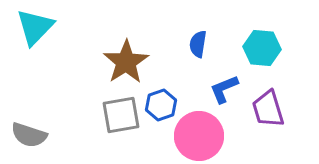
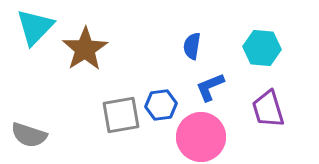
blue semicircle: moved 6 px left, 2 px down
brown star: moved 41 px left, 13 px up
blue L-shape: moved 14 px left, 2 px up
blue hexagon: rotated 12 degrees clockwise
pink circle: moved 2 px right, 1 px down
